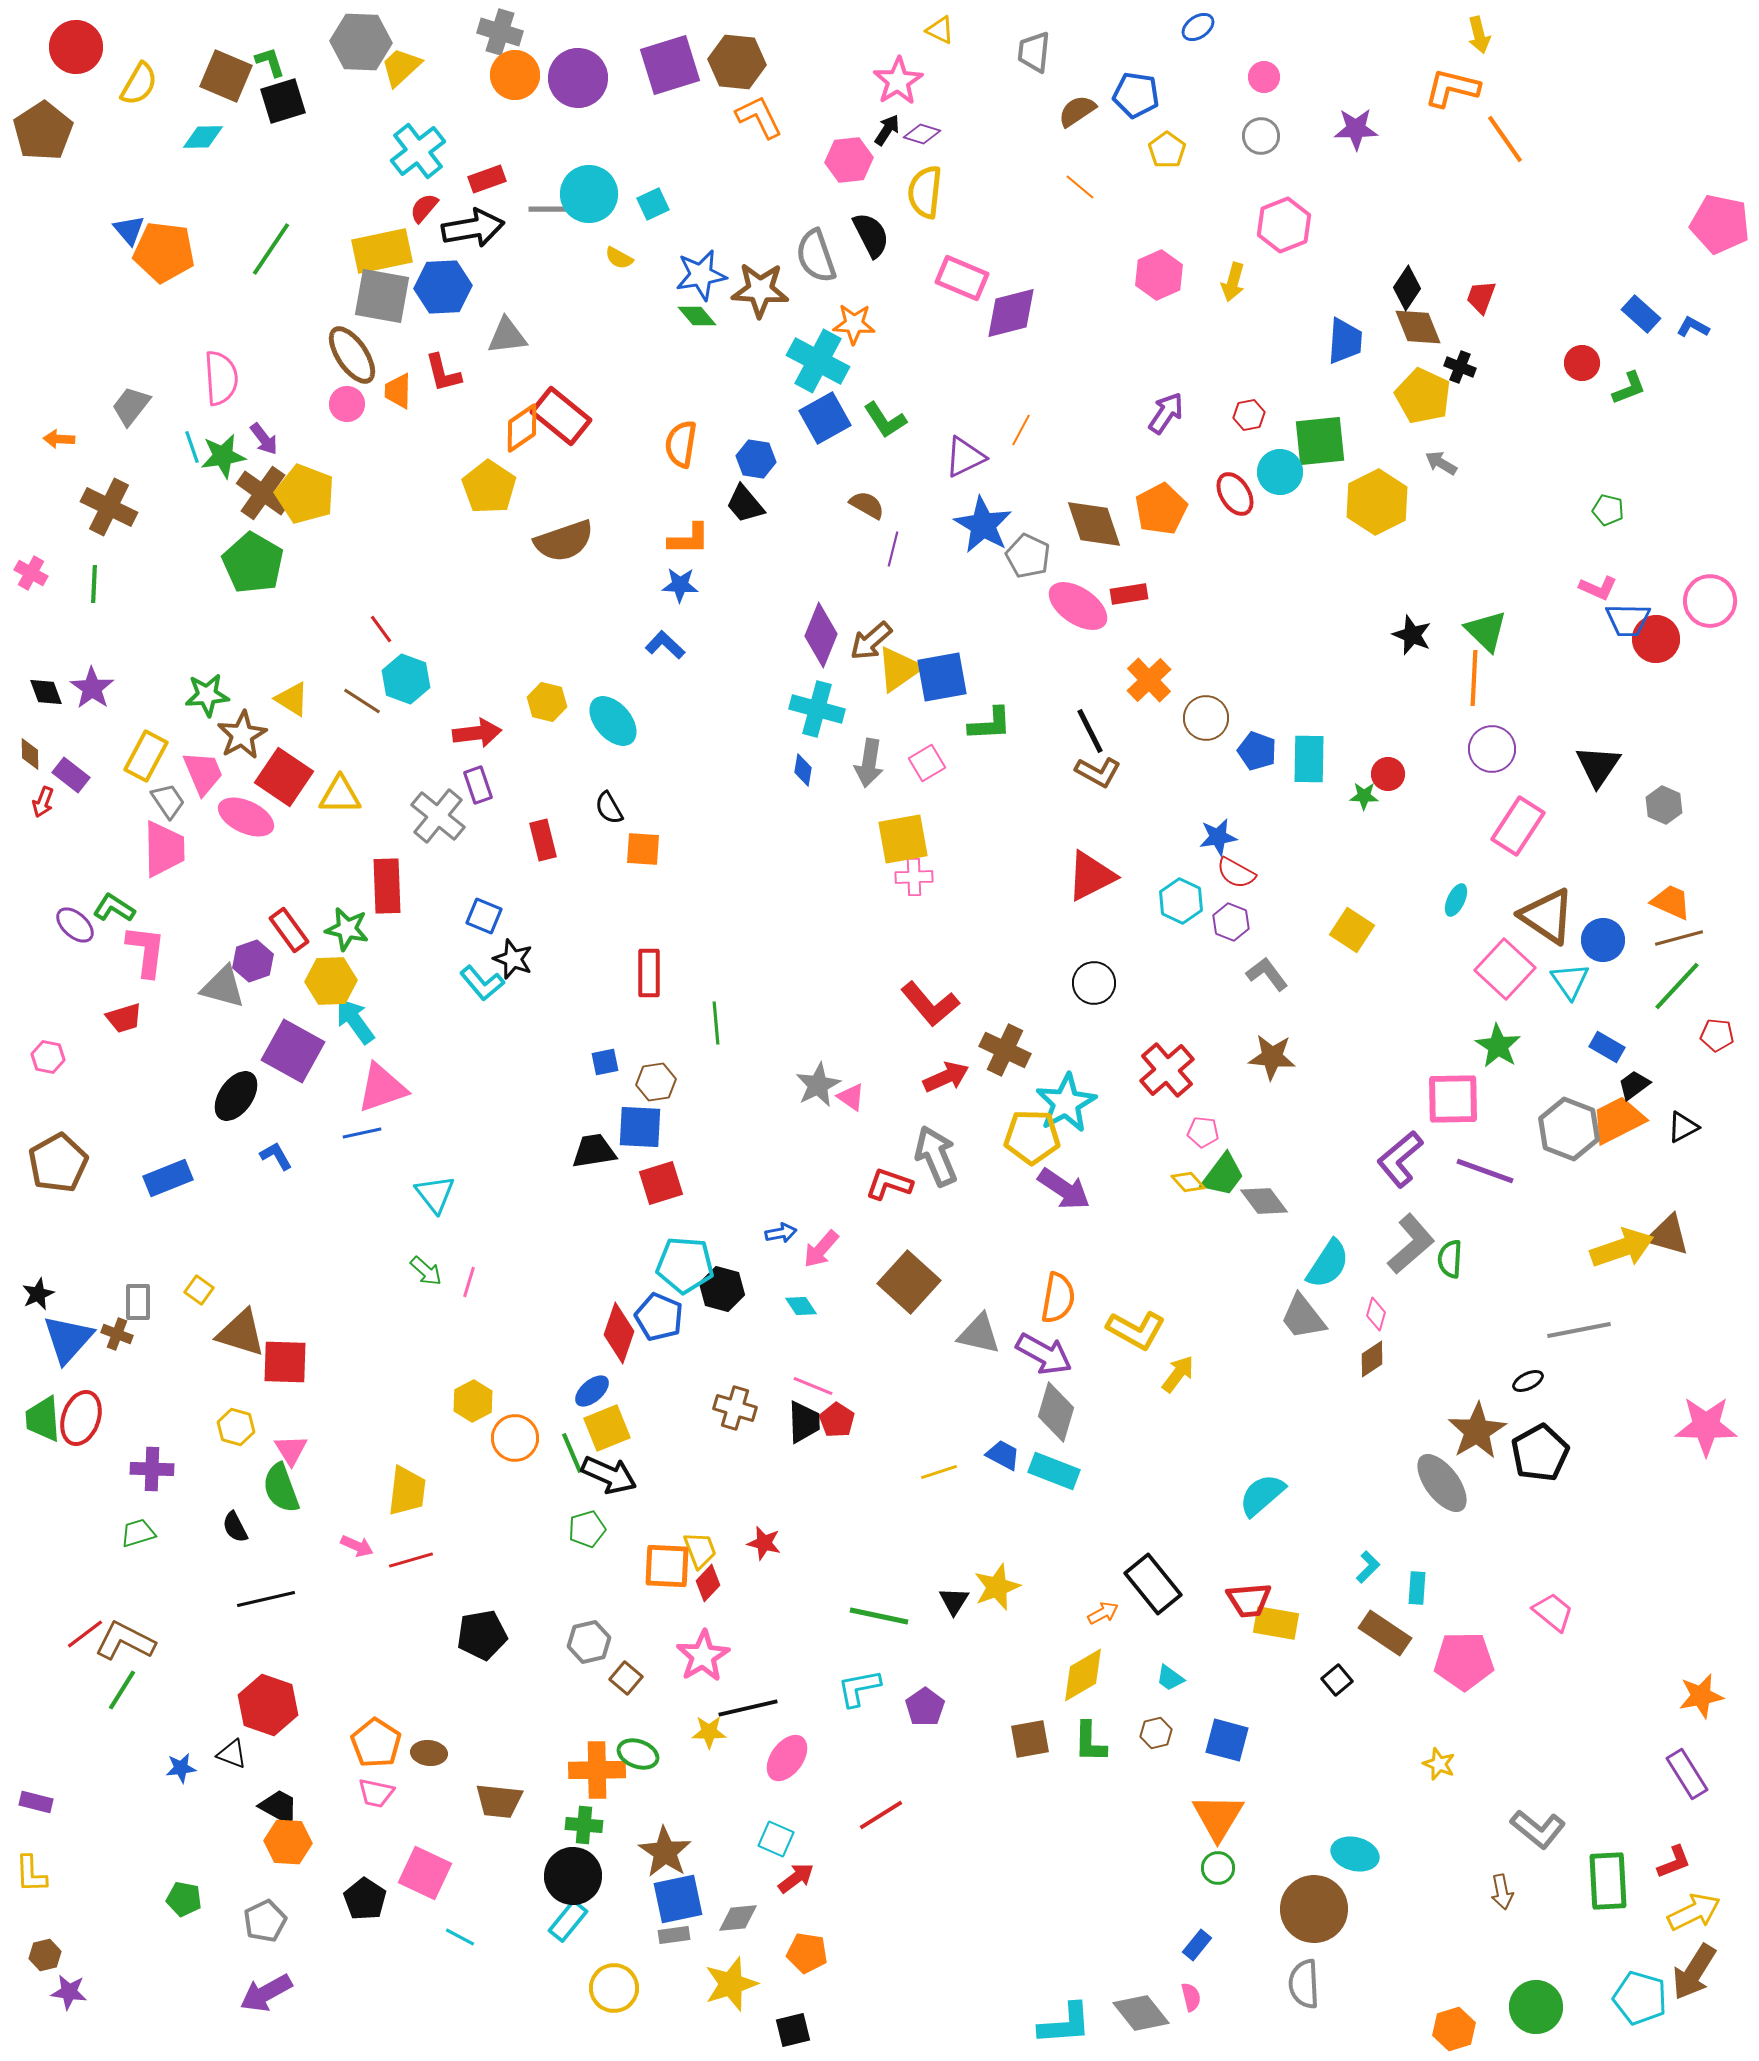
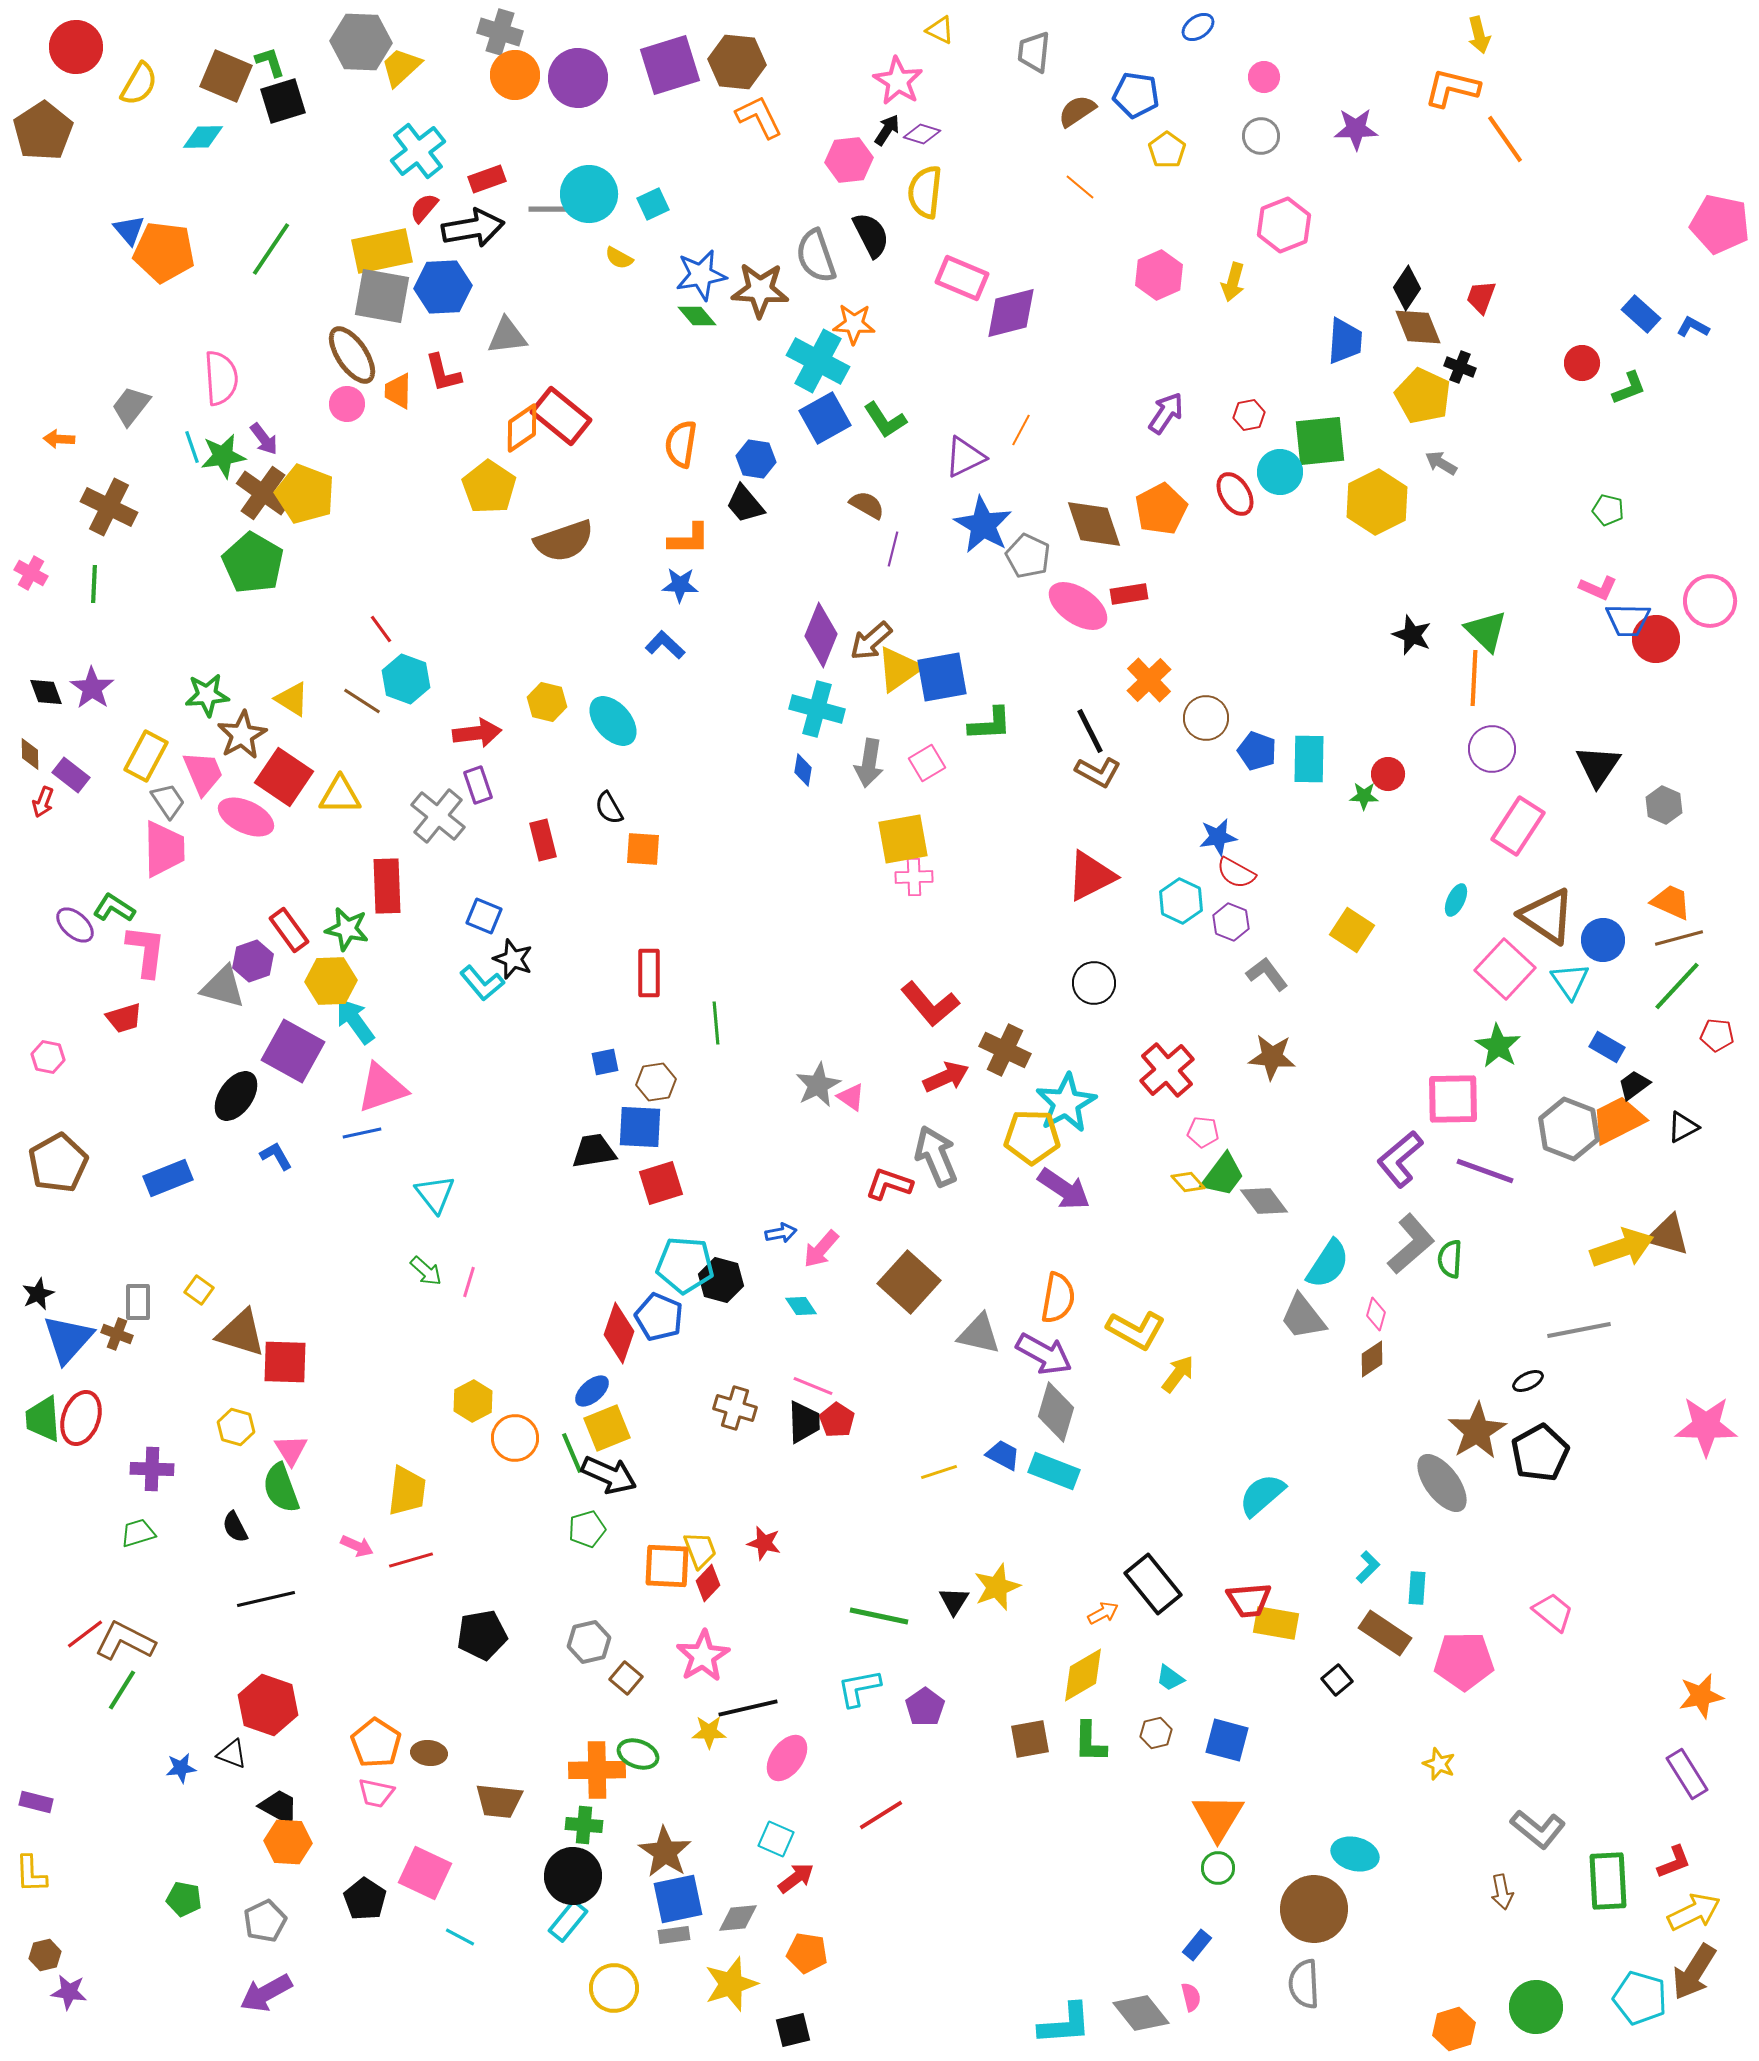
pink star at (898, 81): rotated 9 degrees counterclockwise
black hexagon at (722, 1289): moved 1 px left, 9 px up
